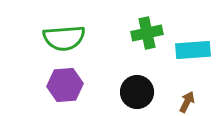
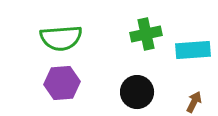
green cross: moved 1 px left, 1 px down
green semicircle: moved 3 px left
purple hexagon: moved 3 px left, 2 px up
brown arrow: moved 7 px right
